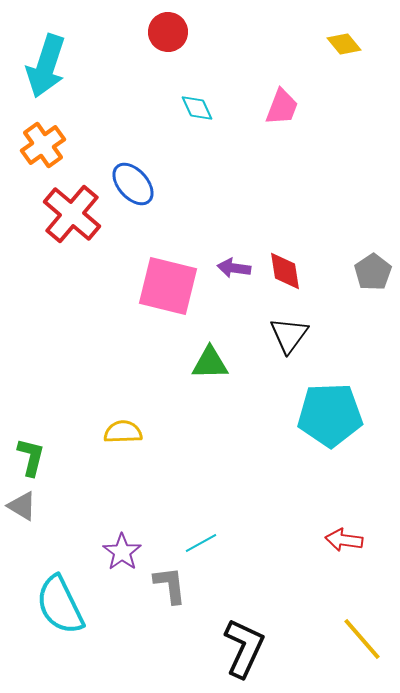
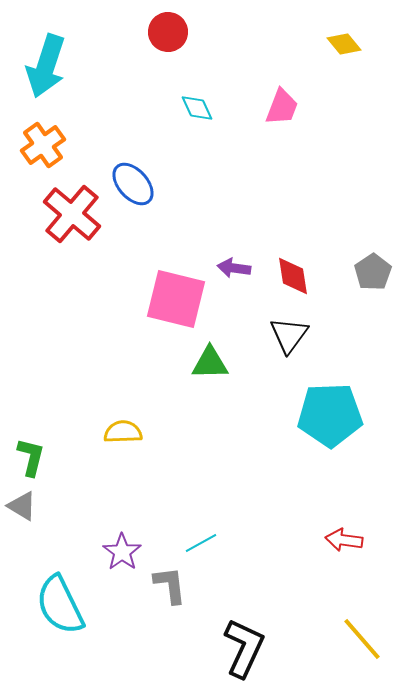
red diamond: moved 8 px right, 5 px down
pink square: moved 8 px right, 13 px down
